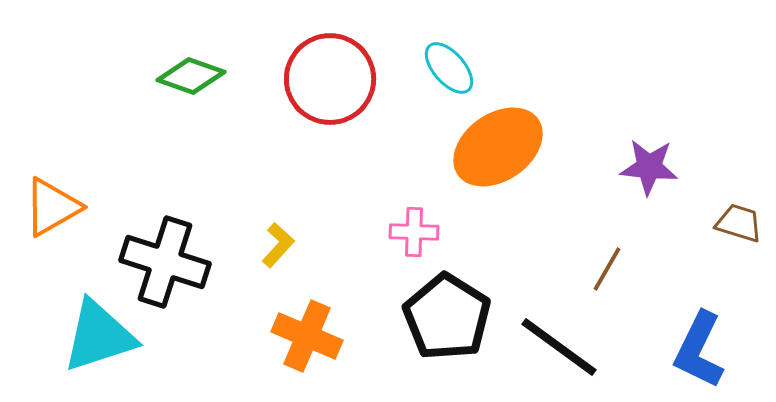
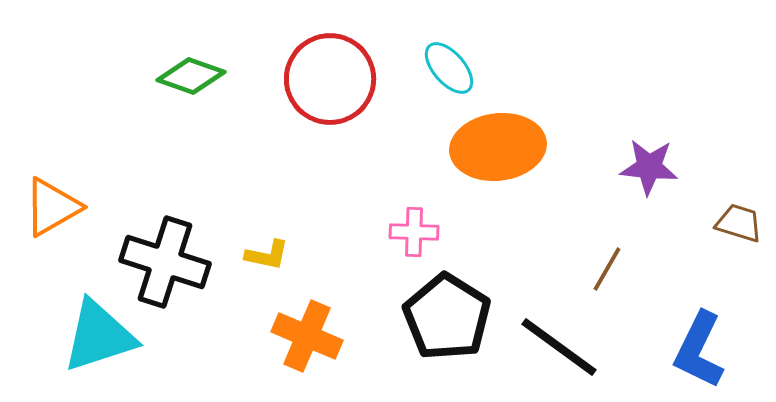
orange ellipse: rotated 28 degrees clockwise
yellow L-shape: moved 11 px left, 10 px down; rotated 60 degrees clockwise
